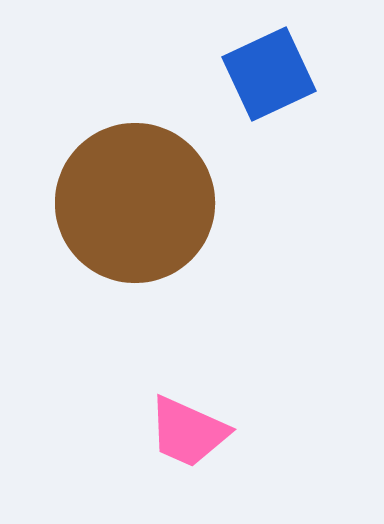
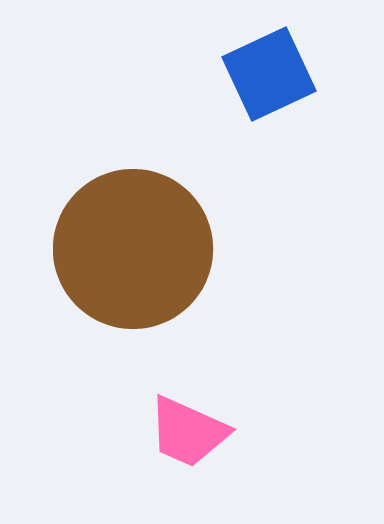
brown circle: moved 2 px left, 46 px down
